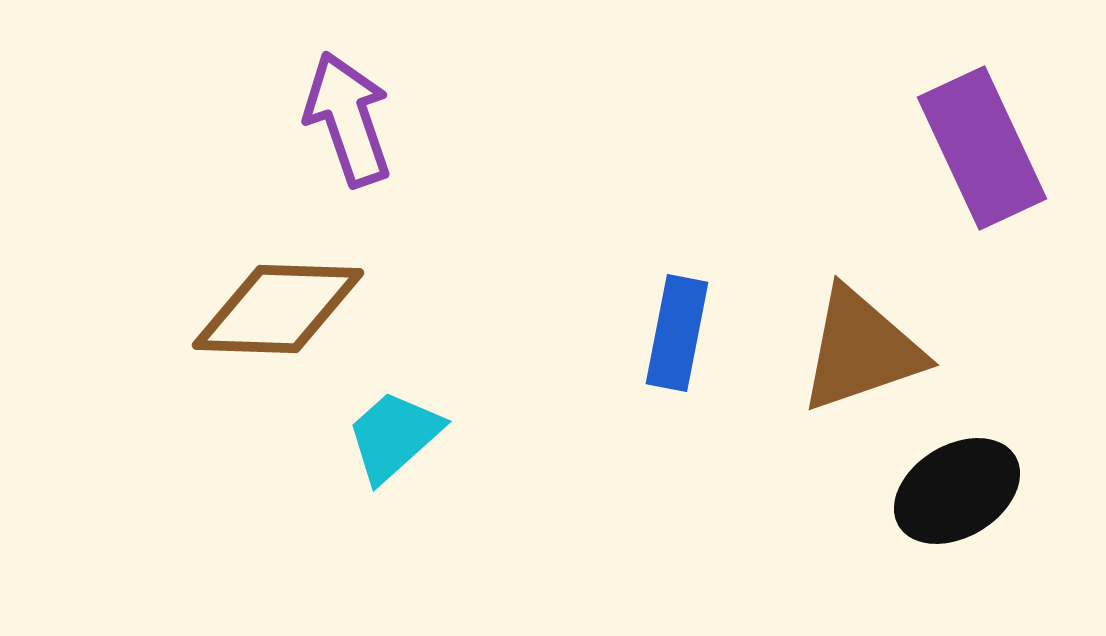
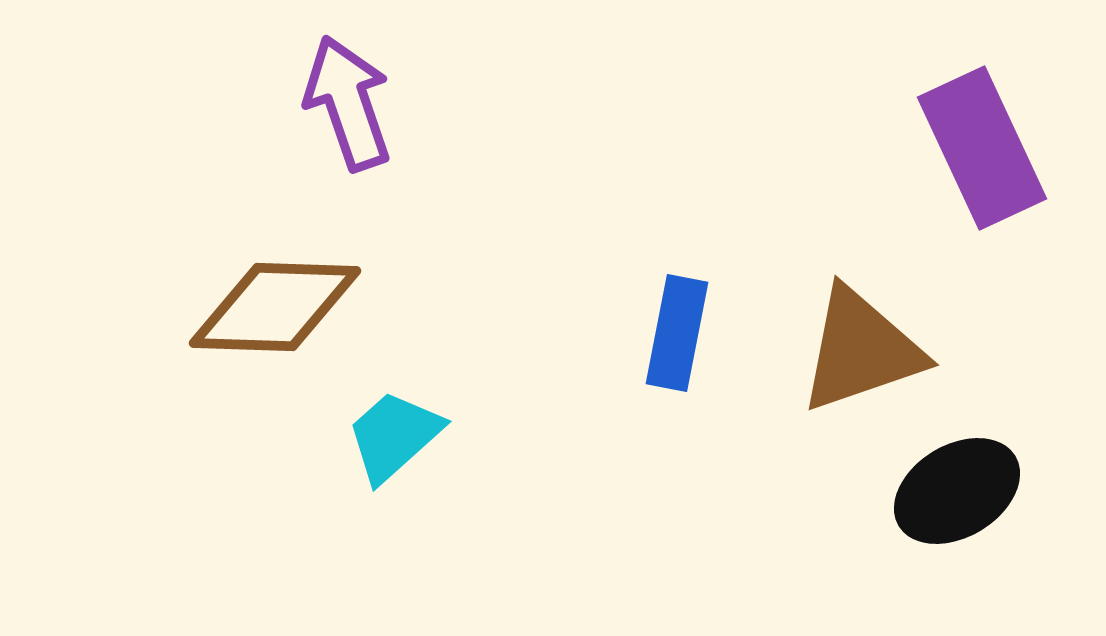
purple arrow: moved 16 px up
brown diamond: moved 3 px left, 2 px up
